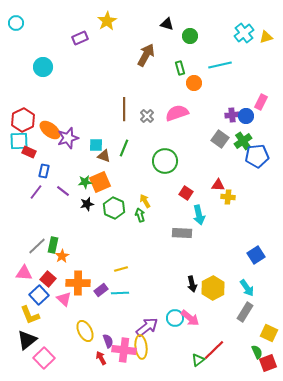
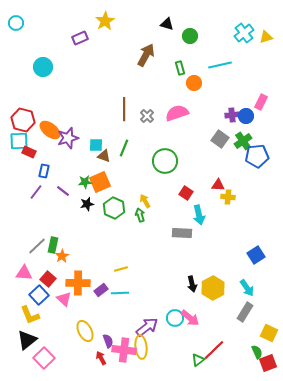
yellow star at (107, 21): moved 2 px left
red hexagon at (23, 120): rotated 20 degrees counterclockwise
